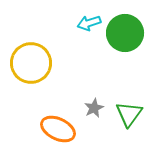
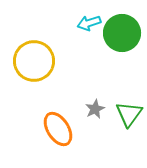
green circle: moved 3 px left
yellow circle: moved 3 px right, 2 px up
gray star: moved 1 px right, 1 px down
orange ellipse: rotated 32 degrees clockwise
